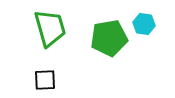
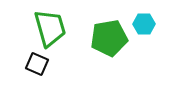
cyan hexagon: rotated 10 degrees counterclockwise
black square: moved 8 px left, 16 px up; rotated 25 degrees clockwise
